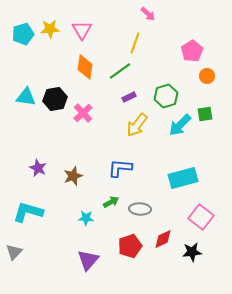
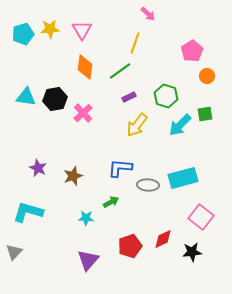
green hexagon: rotated 25 degrees counterclockwise
gray ellipse: moved 8 px right, 24 px up
